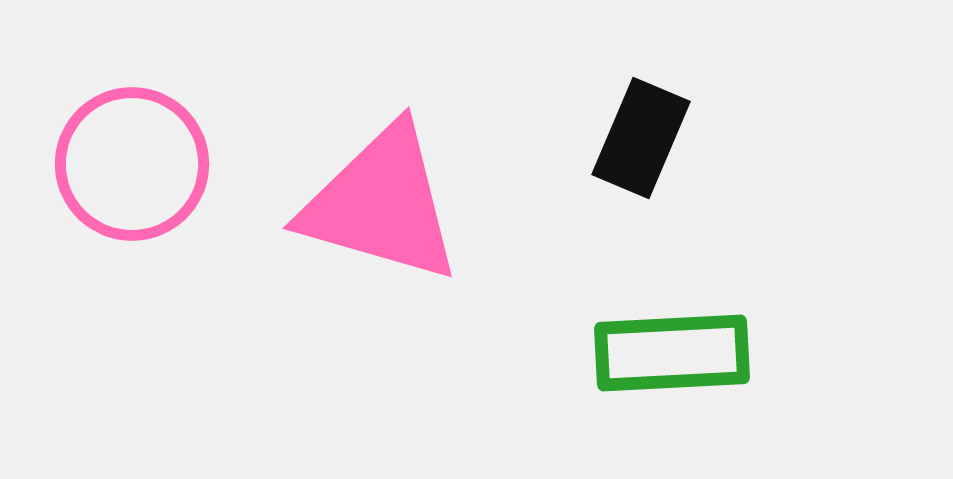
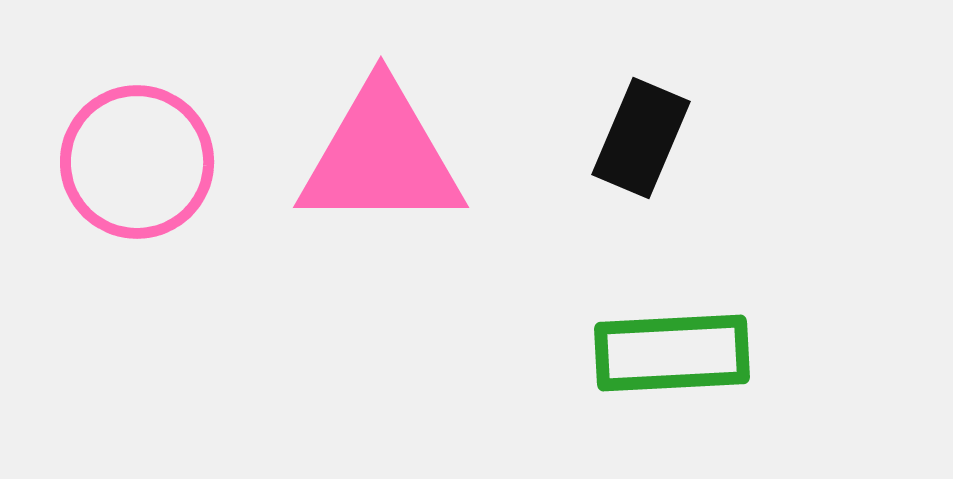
pink circle: moved 5 px right, 2 px up
pink triangle: moved 47 px up; rotated 16 degrees counterclockwise
